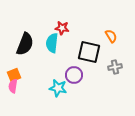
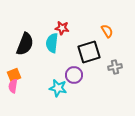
orange semicircle: moved 4 px left, 5 px up
black square: rotated 30 degrees counterclockwise
